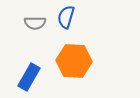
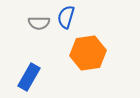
gray semicircle: moved 4 px right
orange hexagon: moved 14 px right, 8 px up; rotated 12 degrees counterclockwise
